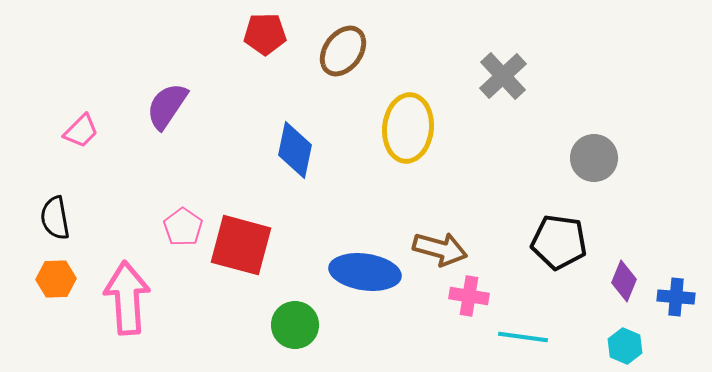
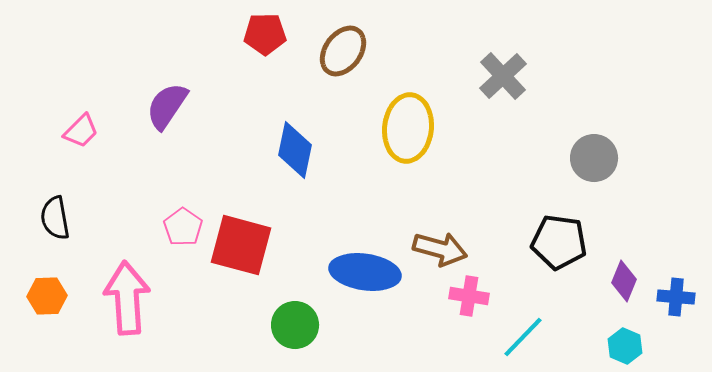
orange hexagon: moved 9 px left, 17 px down
cyan line: rotated 54 degrees counterclockwise
